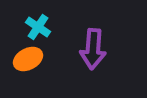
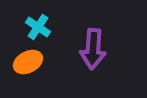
orange ellipse: moved 3 px down
